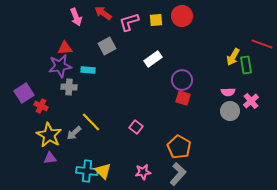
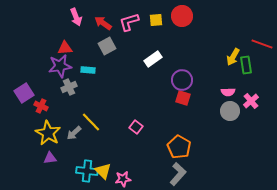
red arrow: moved 10 px down
gray cross: rotated 28 degrees counterclockwise
yellow star: moved 1 px left, 2 px up
pink star: moved 20 px left, 7 px down
